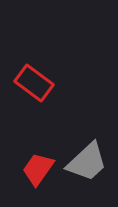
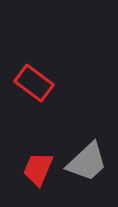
red trapezoid: rotated 12 degrees counterclockwise
